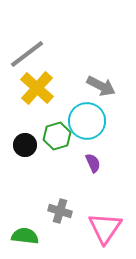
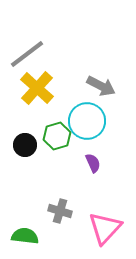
pink triangle: rotated 9 degrees clockwise
